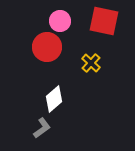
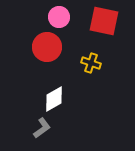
pink circle: moved 1 px left, 4 px up
yellow cross: rotated 24 degrees counterclockwise
white diamond: rotated 12 degrees clockwise
